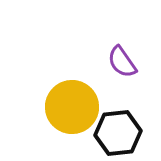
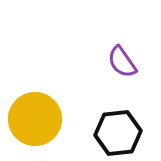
yellow circle: moved 37 px left, 12 px down
